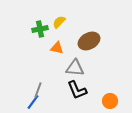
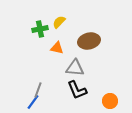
brown ellipse: rotated 15 degrees clockwise
